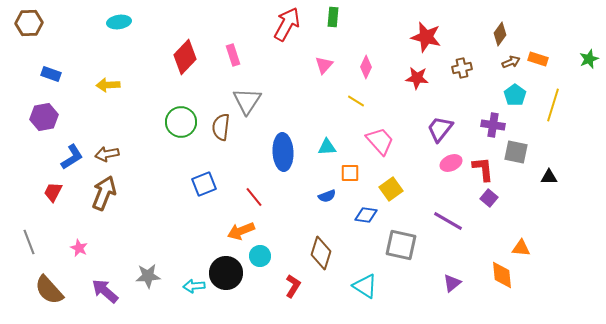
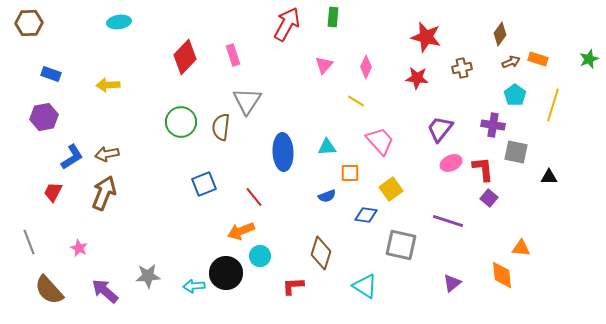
purple line at (448, 221): rotated 12 degrees counterclockwise
red L-shape at (293, 286): rotated 125 degrees counterclockwise
